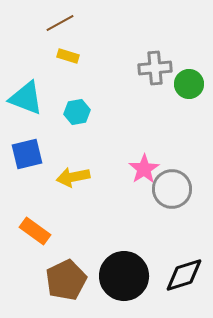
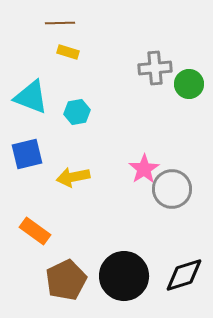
brown line: rotated 28 degrees clockwise
yellow rectangle: moved 4 px up
cyan triangle: moved 5 px right, 1 px up
